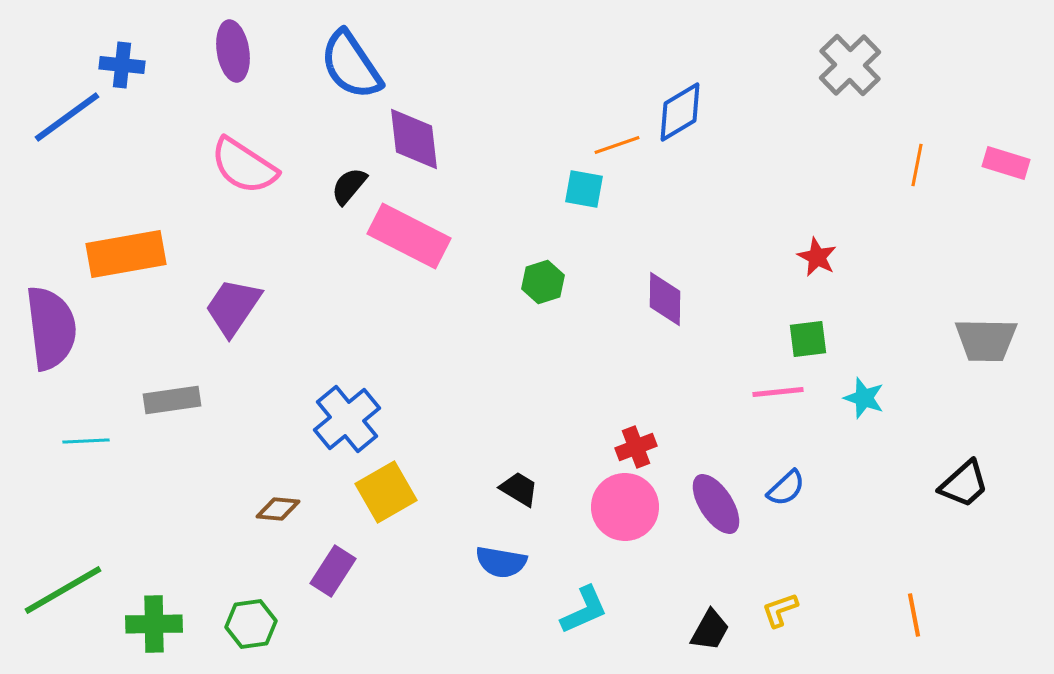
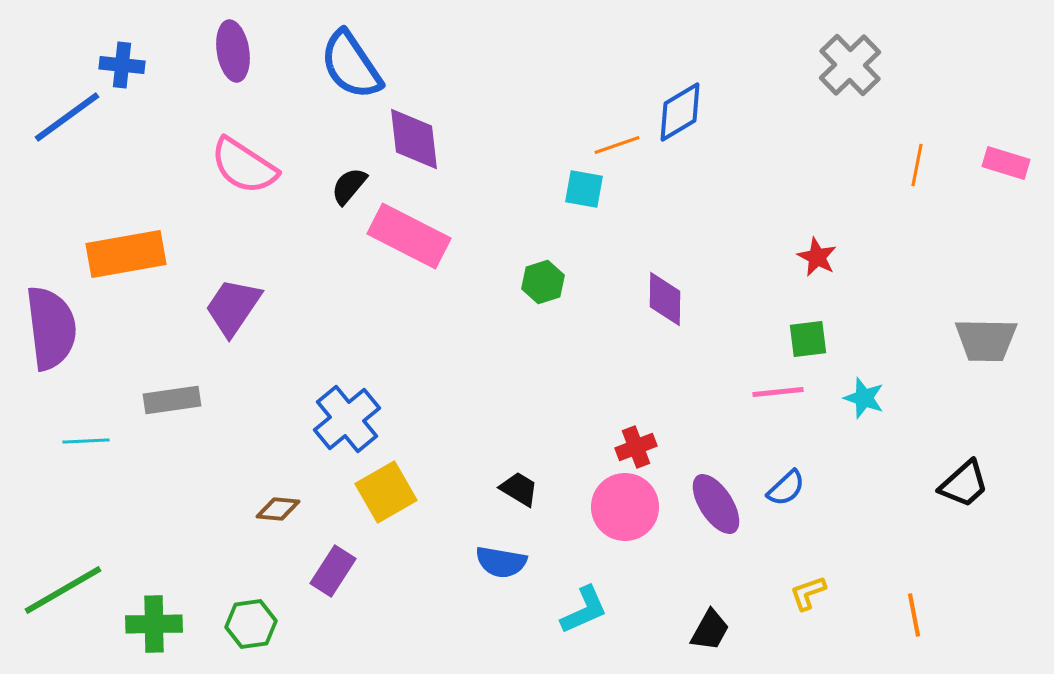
yellow L-shape at (780, 610): moved 28 px right, 17 px up
